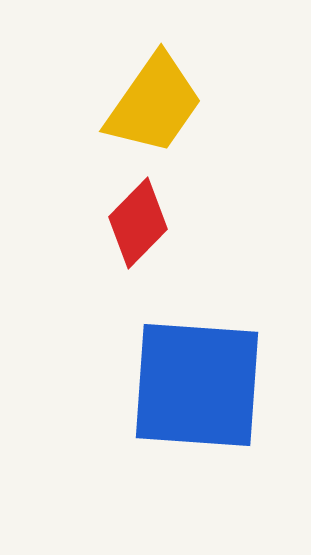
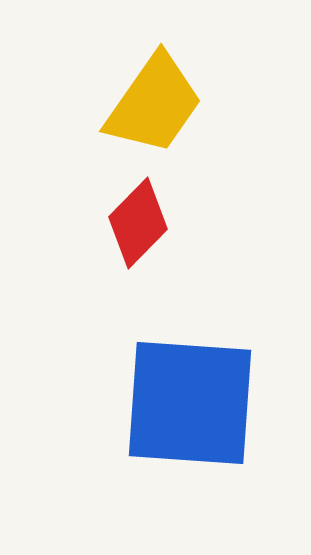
blue square: moved 7 px left, 18 px down
